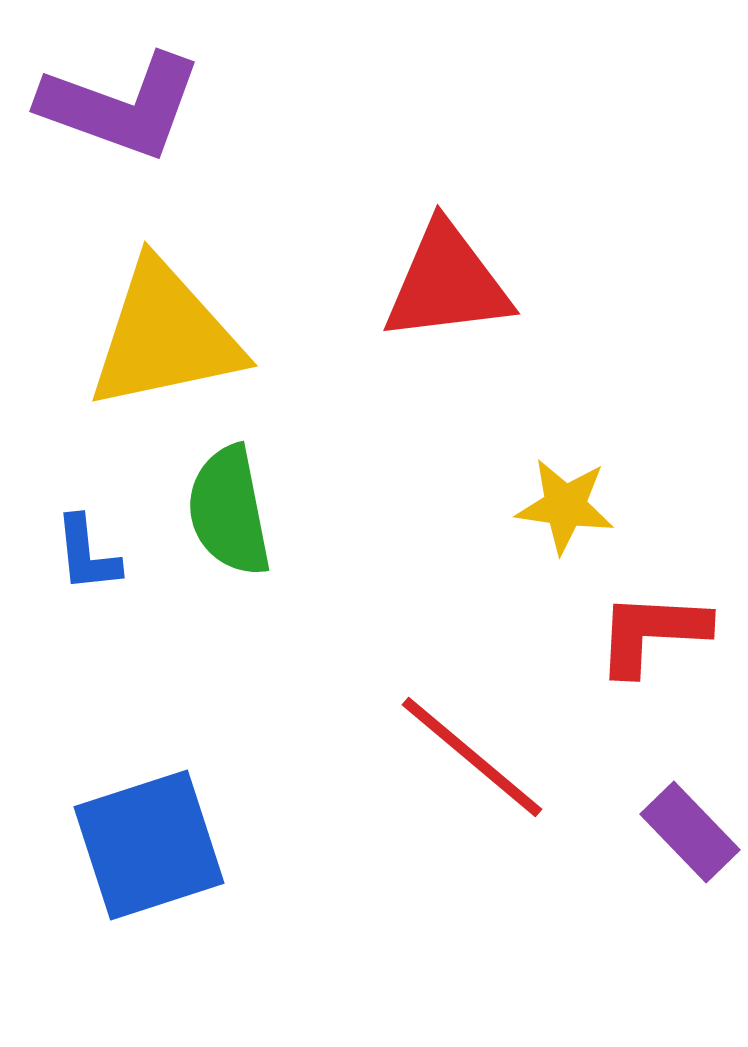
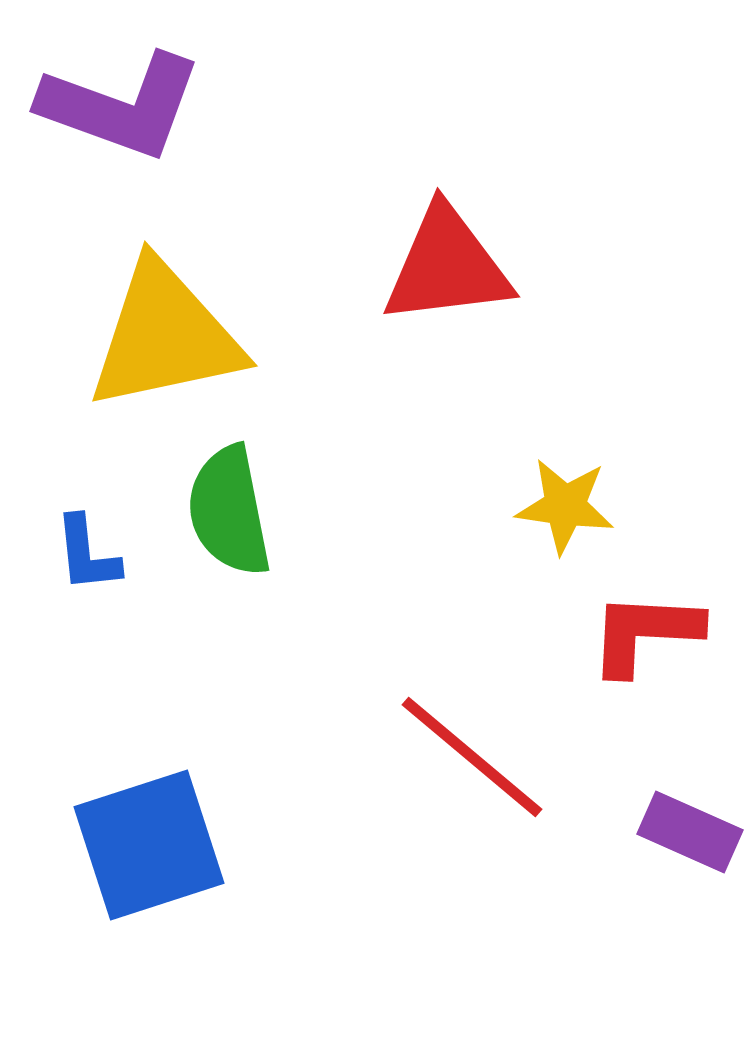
red triangle: moved 17 px up
red L-shape: moved 7 px left
purple rectangle: rotated 22 degrees counterclockwise
